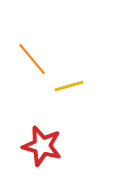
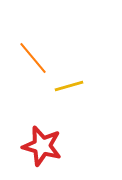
orange line: moved 1 px right, 1 px up
